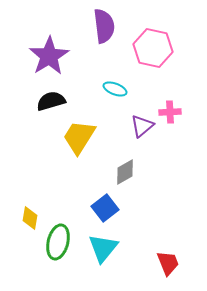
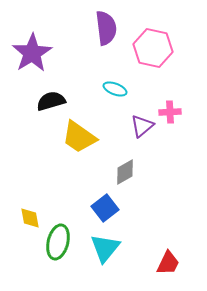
purple semicircle: moved 2 px right, 2 px down
purple star: moved 17 px left, 3 px up
yellow trapezoid: rotated 87 degrees counterclockwise
yellow diamond: rotated 20 degrees counterclockwise
cyan triangle: moved 2 px right
red trapezoid: rotated 48 degrees clockwise
